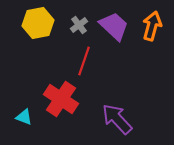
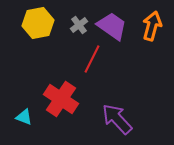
purple trapezoid: moved 2 px left; rotated 8 degrees counterclockwise
red line: moved 8 px right, 2 px up; rotated 8 degrees clockwise
